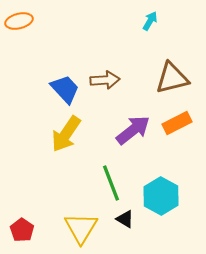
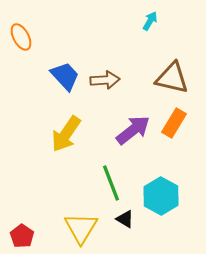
orange ellipse: moved 2 px right, 16 px down; rotated 76 degrees clockwise
brown triangle: rotated 27 degrees clockwise
blue trapezoid: moved 13 px up
orange rectangle: moved 3 px left; rotated 32 degrees counterclockwise
red pentagon: moved 6 px down
